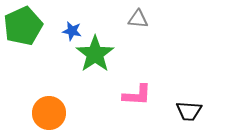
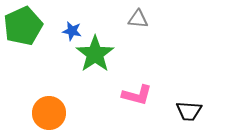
pink L-shape: rotated 12 degrees clockwise
